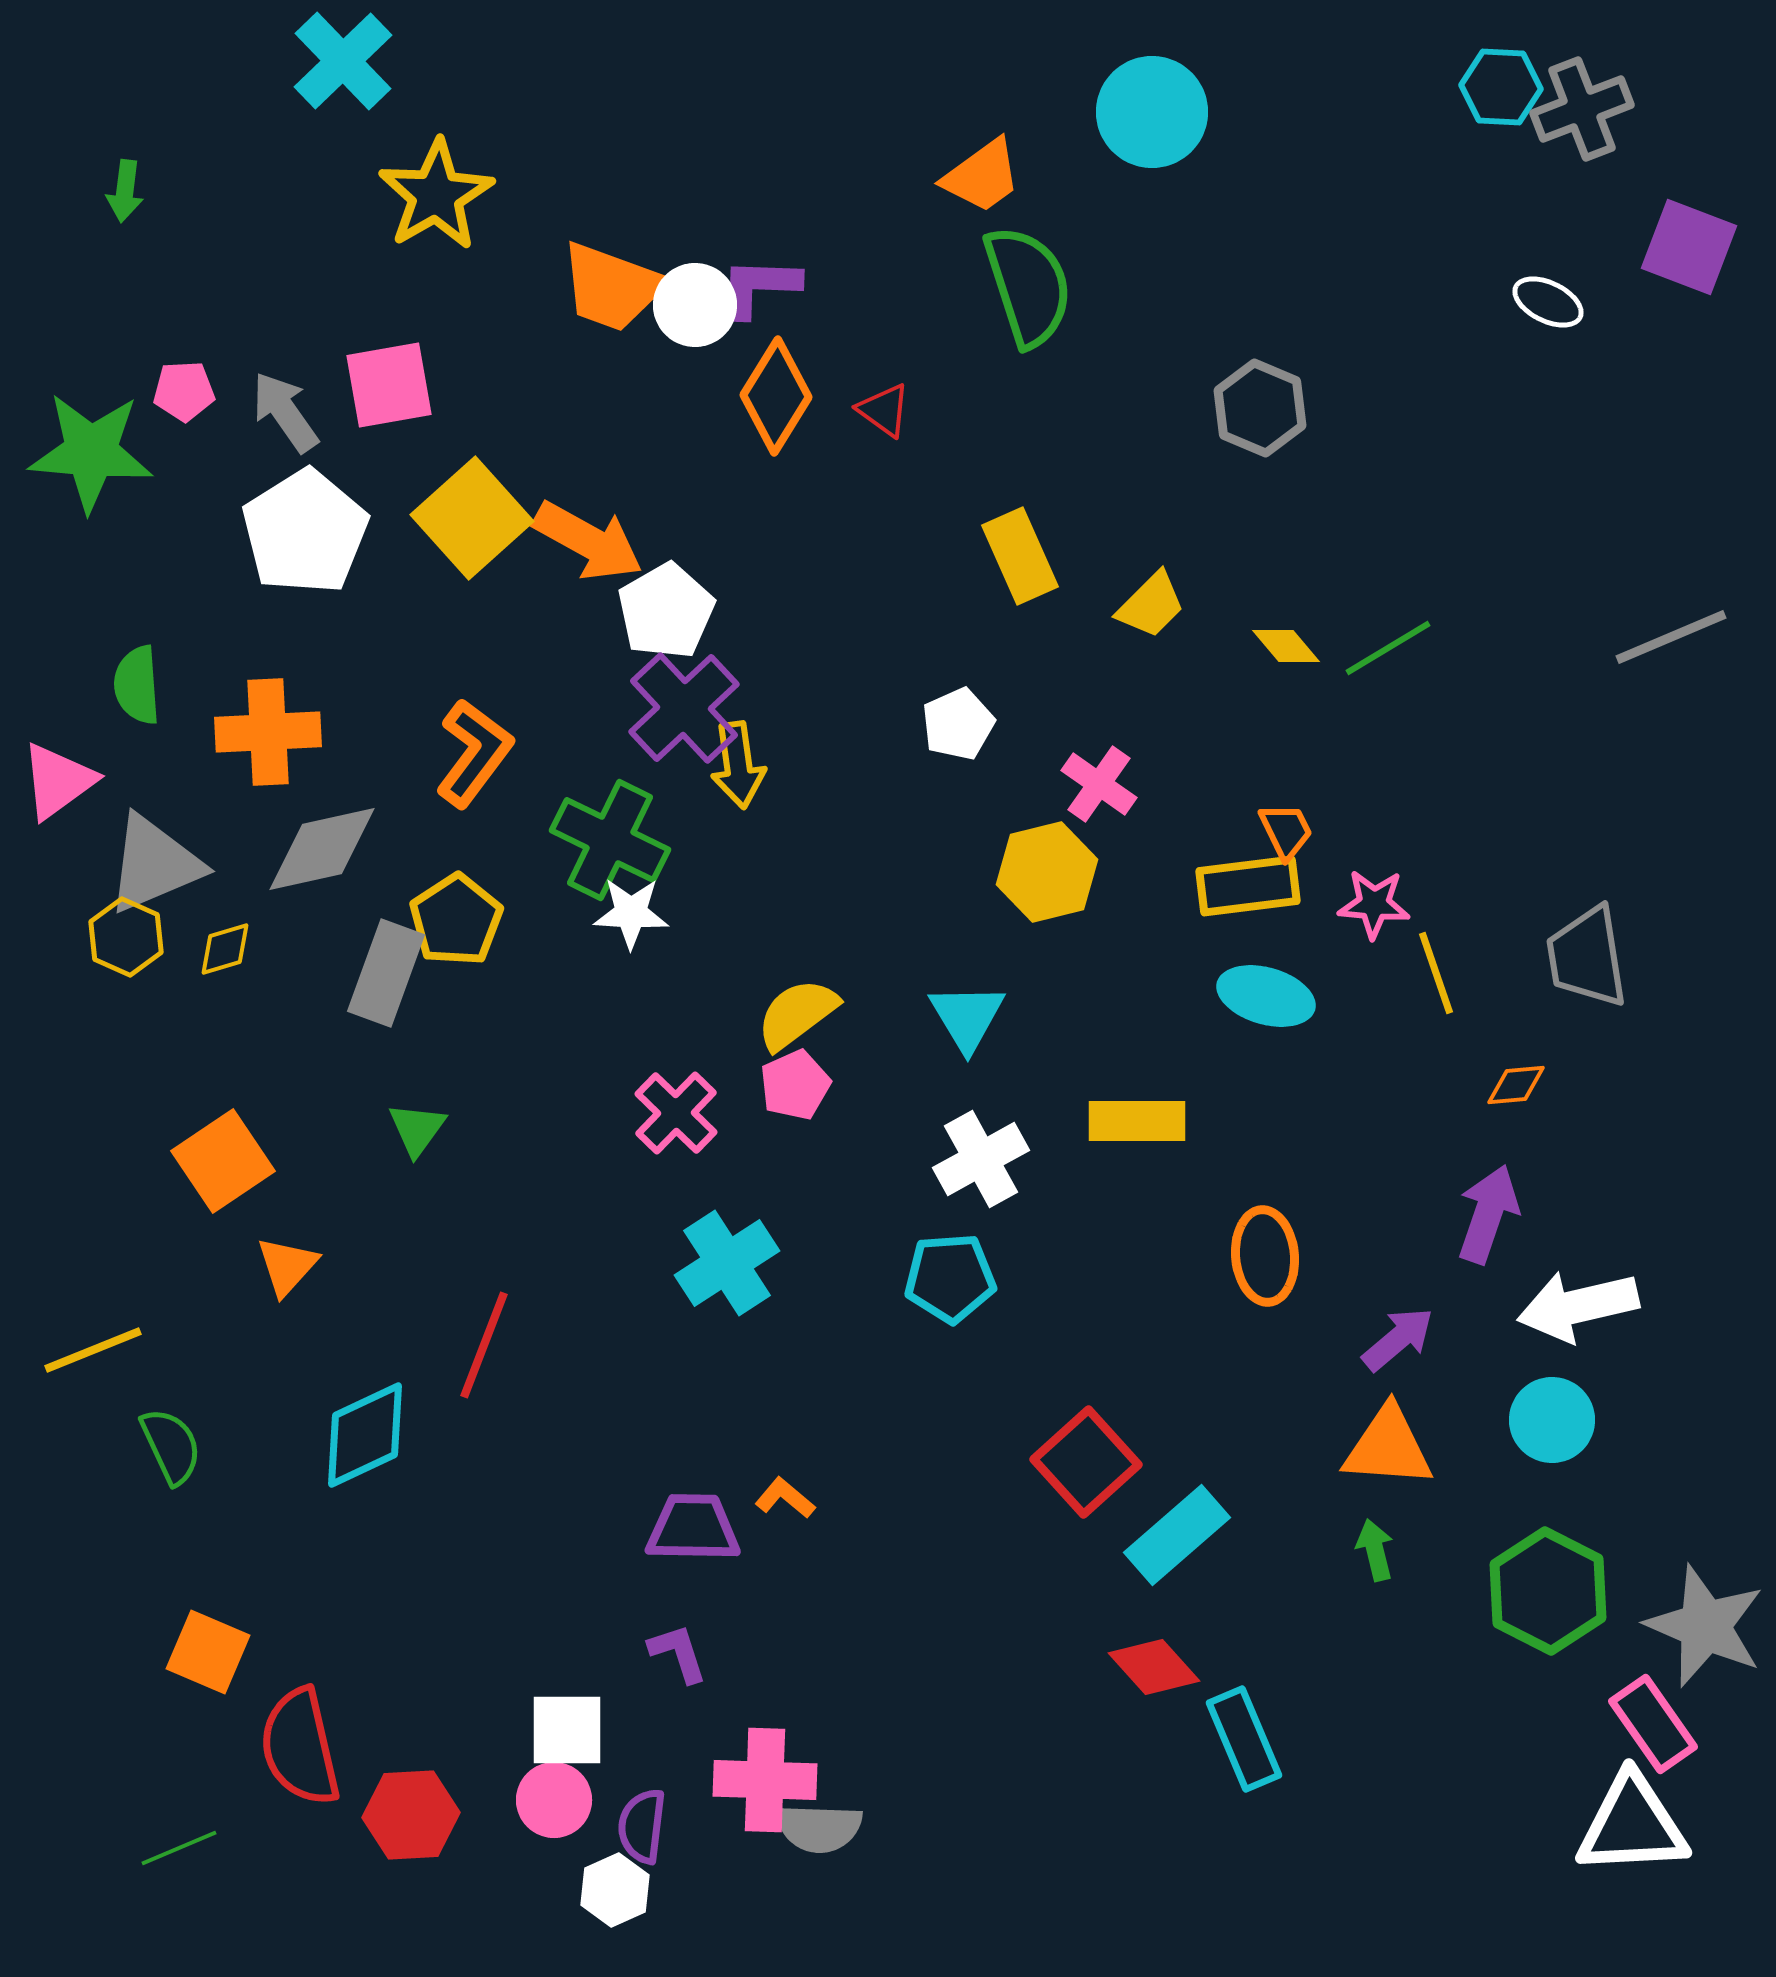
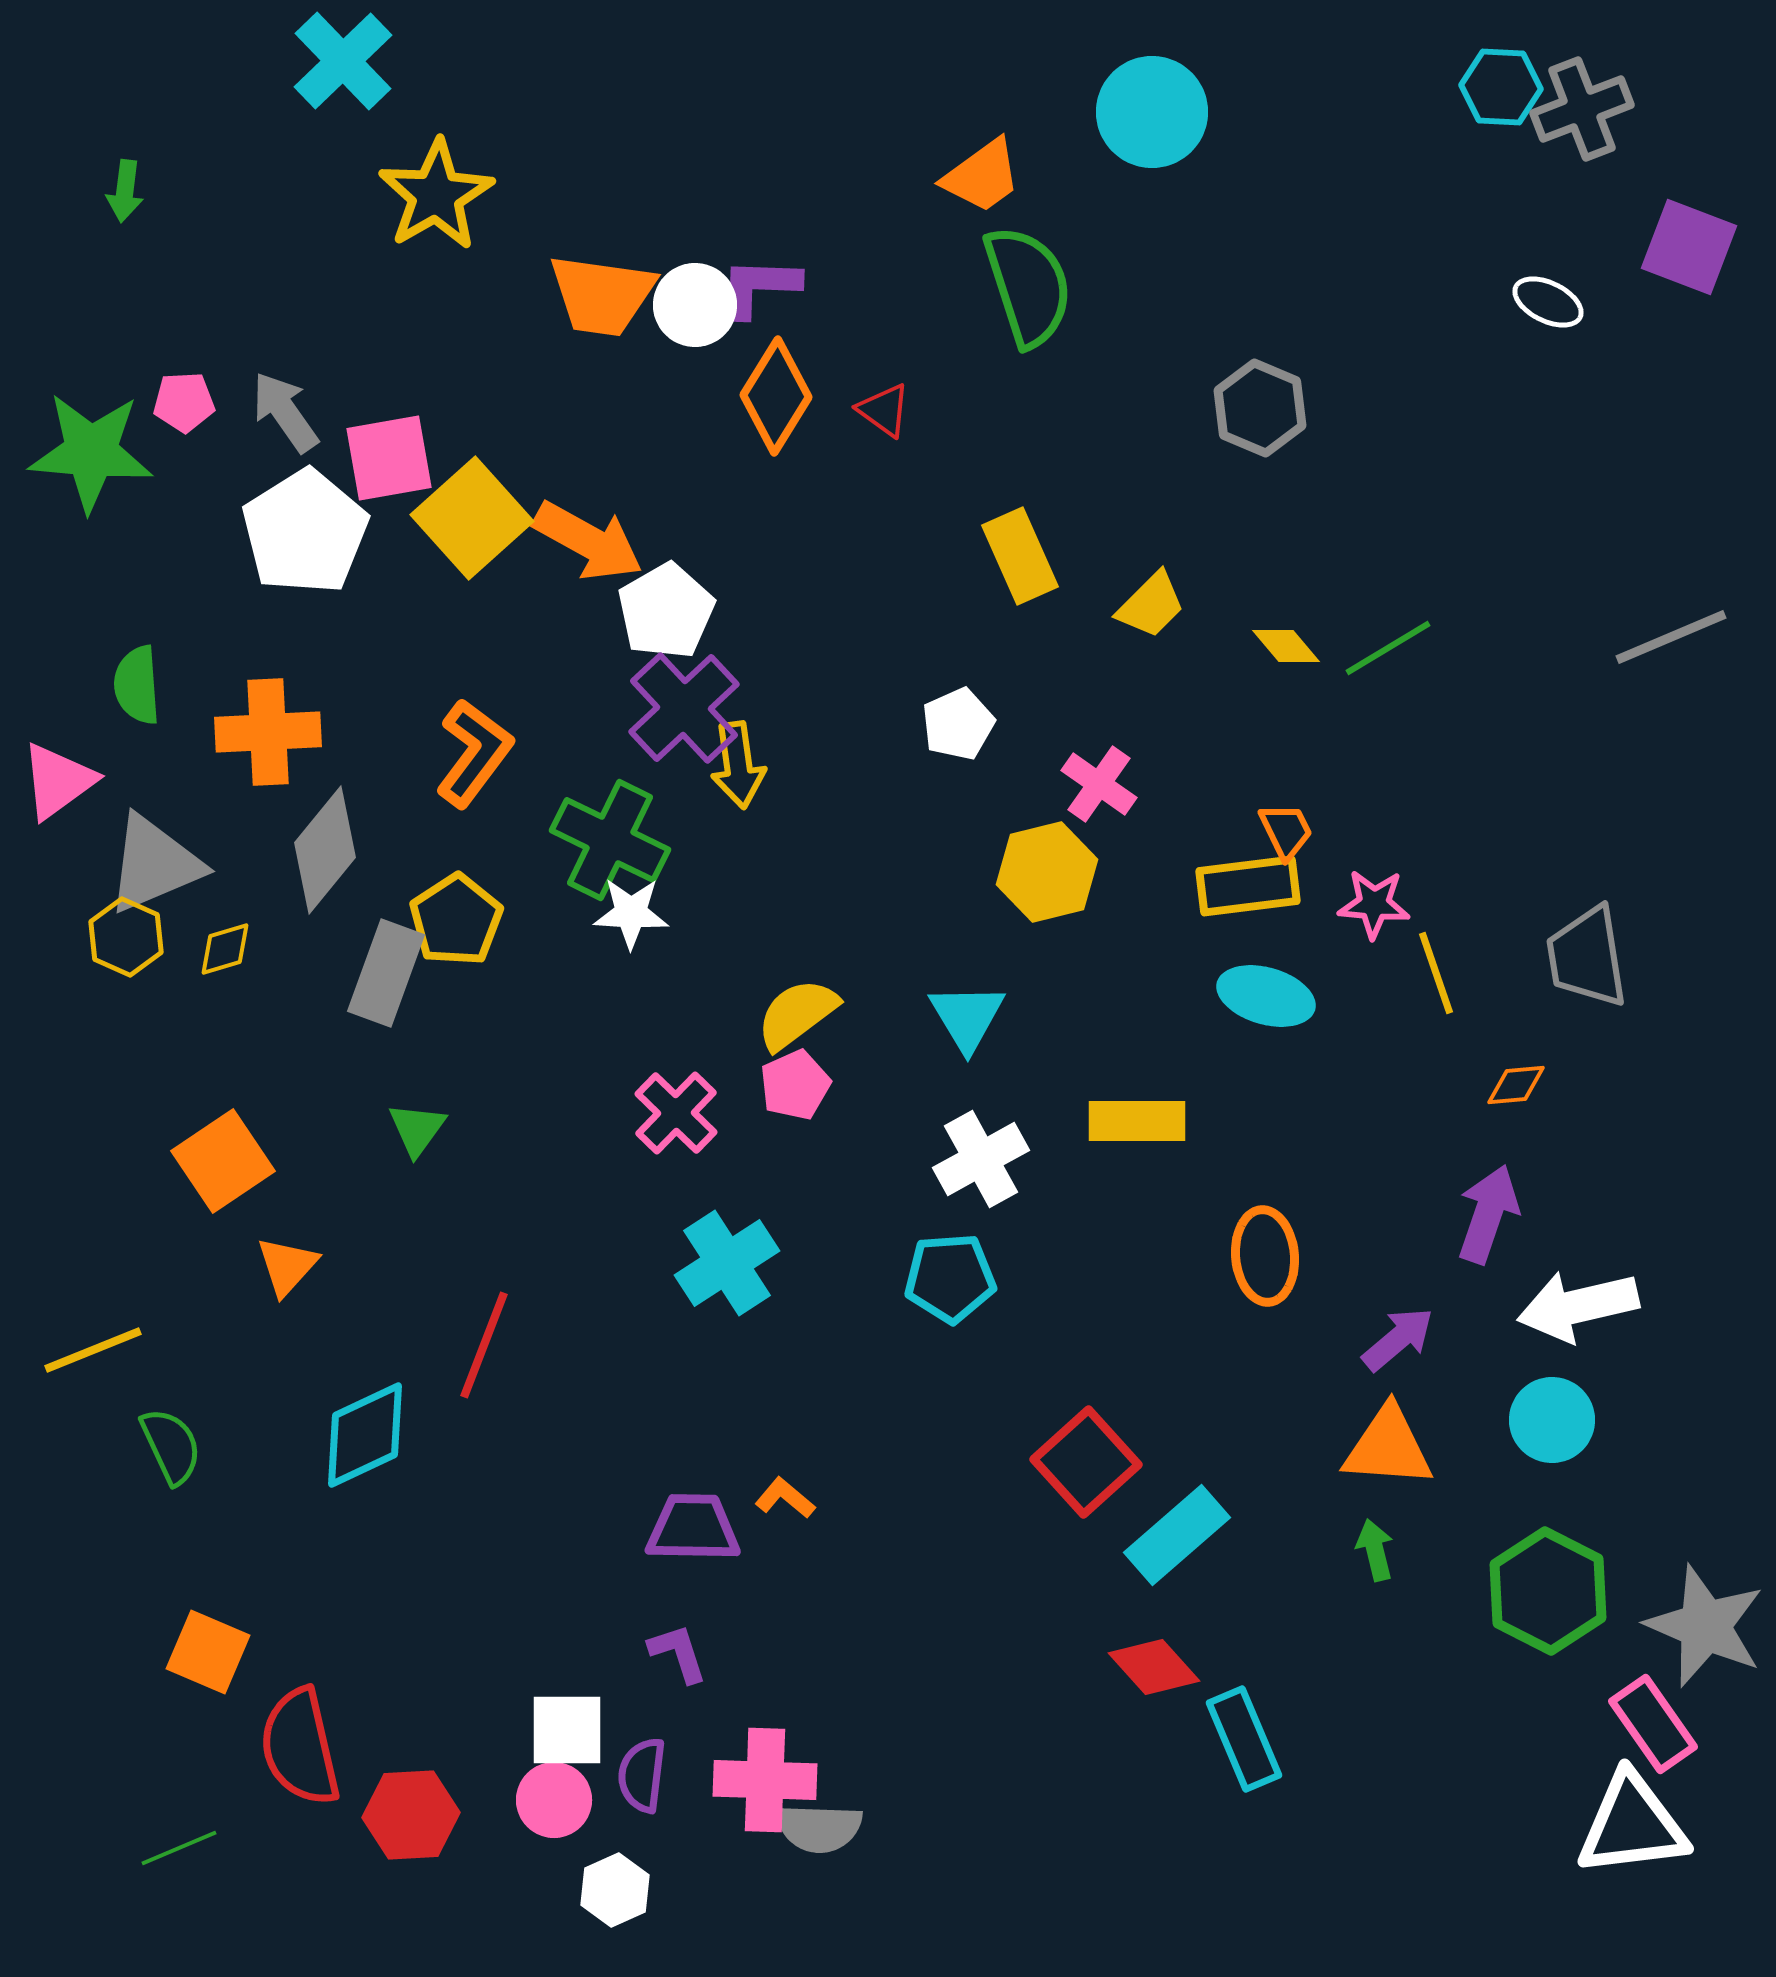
orange trapezoid at (612, 287): moved 10 px left, 8 px down; rotated 12 degrees counterclockwise
pink square at (389, 385): moved 73 px down
pink pentagon at (184, 391): moved 11 px down
gray diamond at (322, 849): moved 3 px right, 1 px down; rotated 38 degrees counterclockwise
white triangle at (1632, 1825): rotated 4 degrees counterclockwise
purple semicircle at (642, 1826): moved 51 px up
